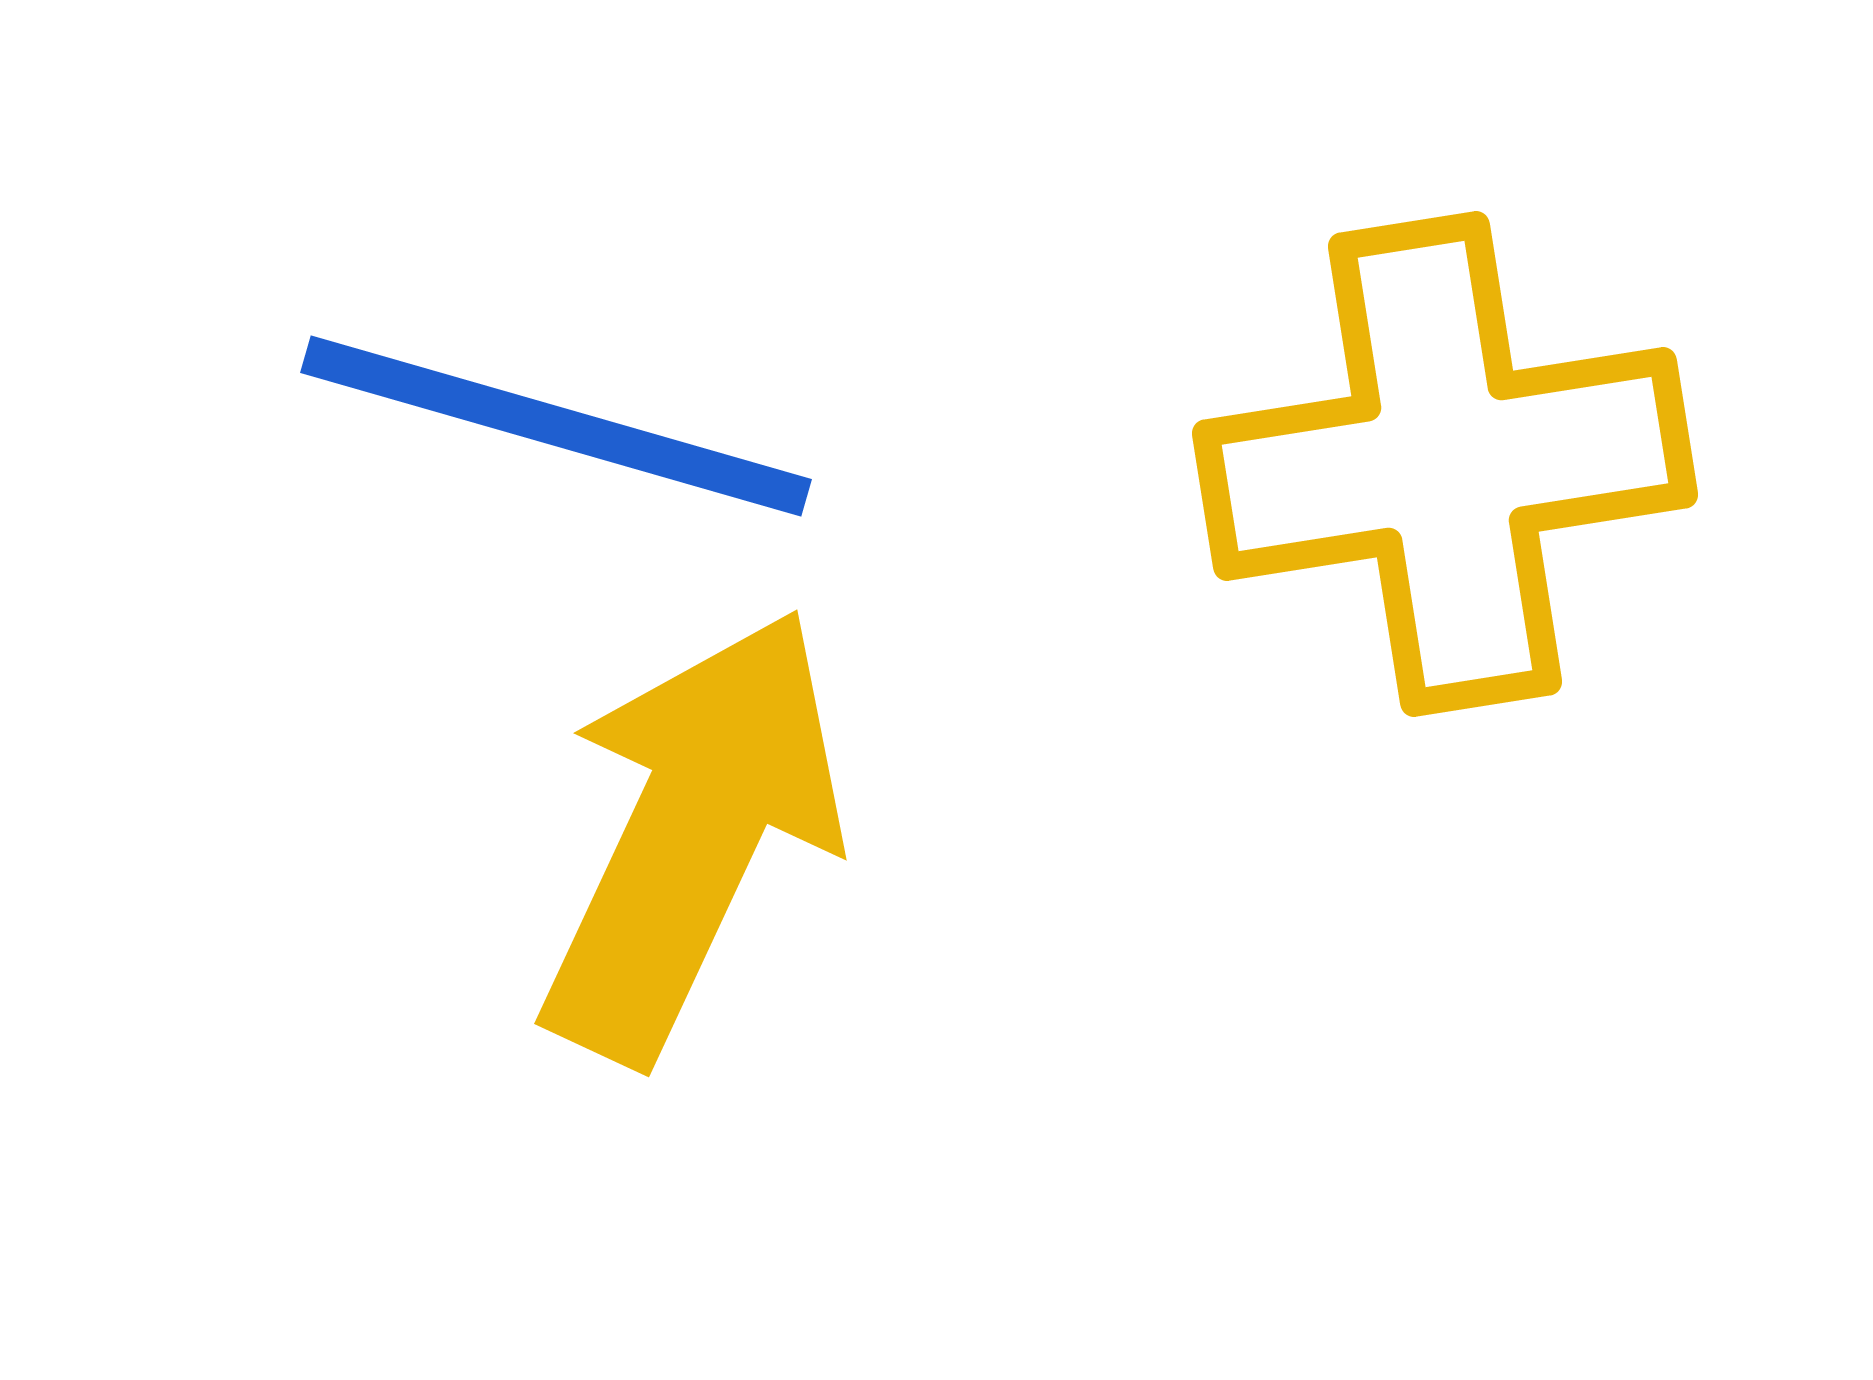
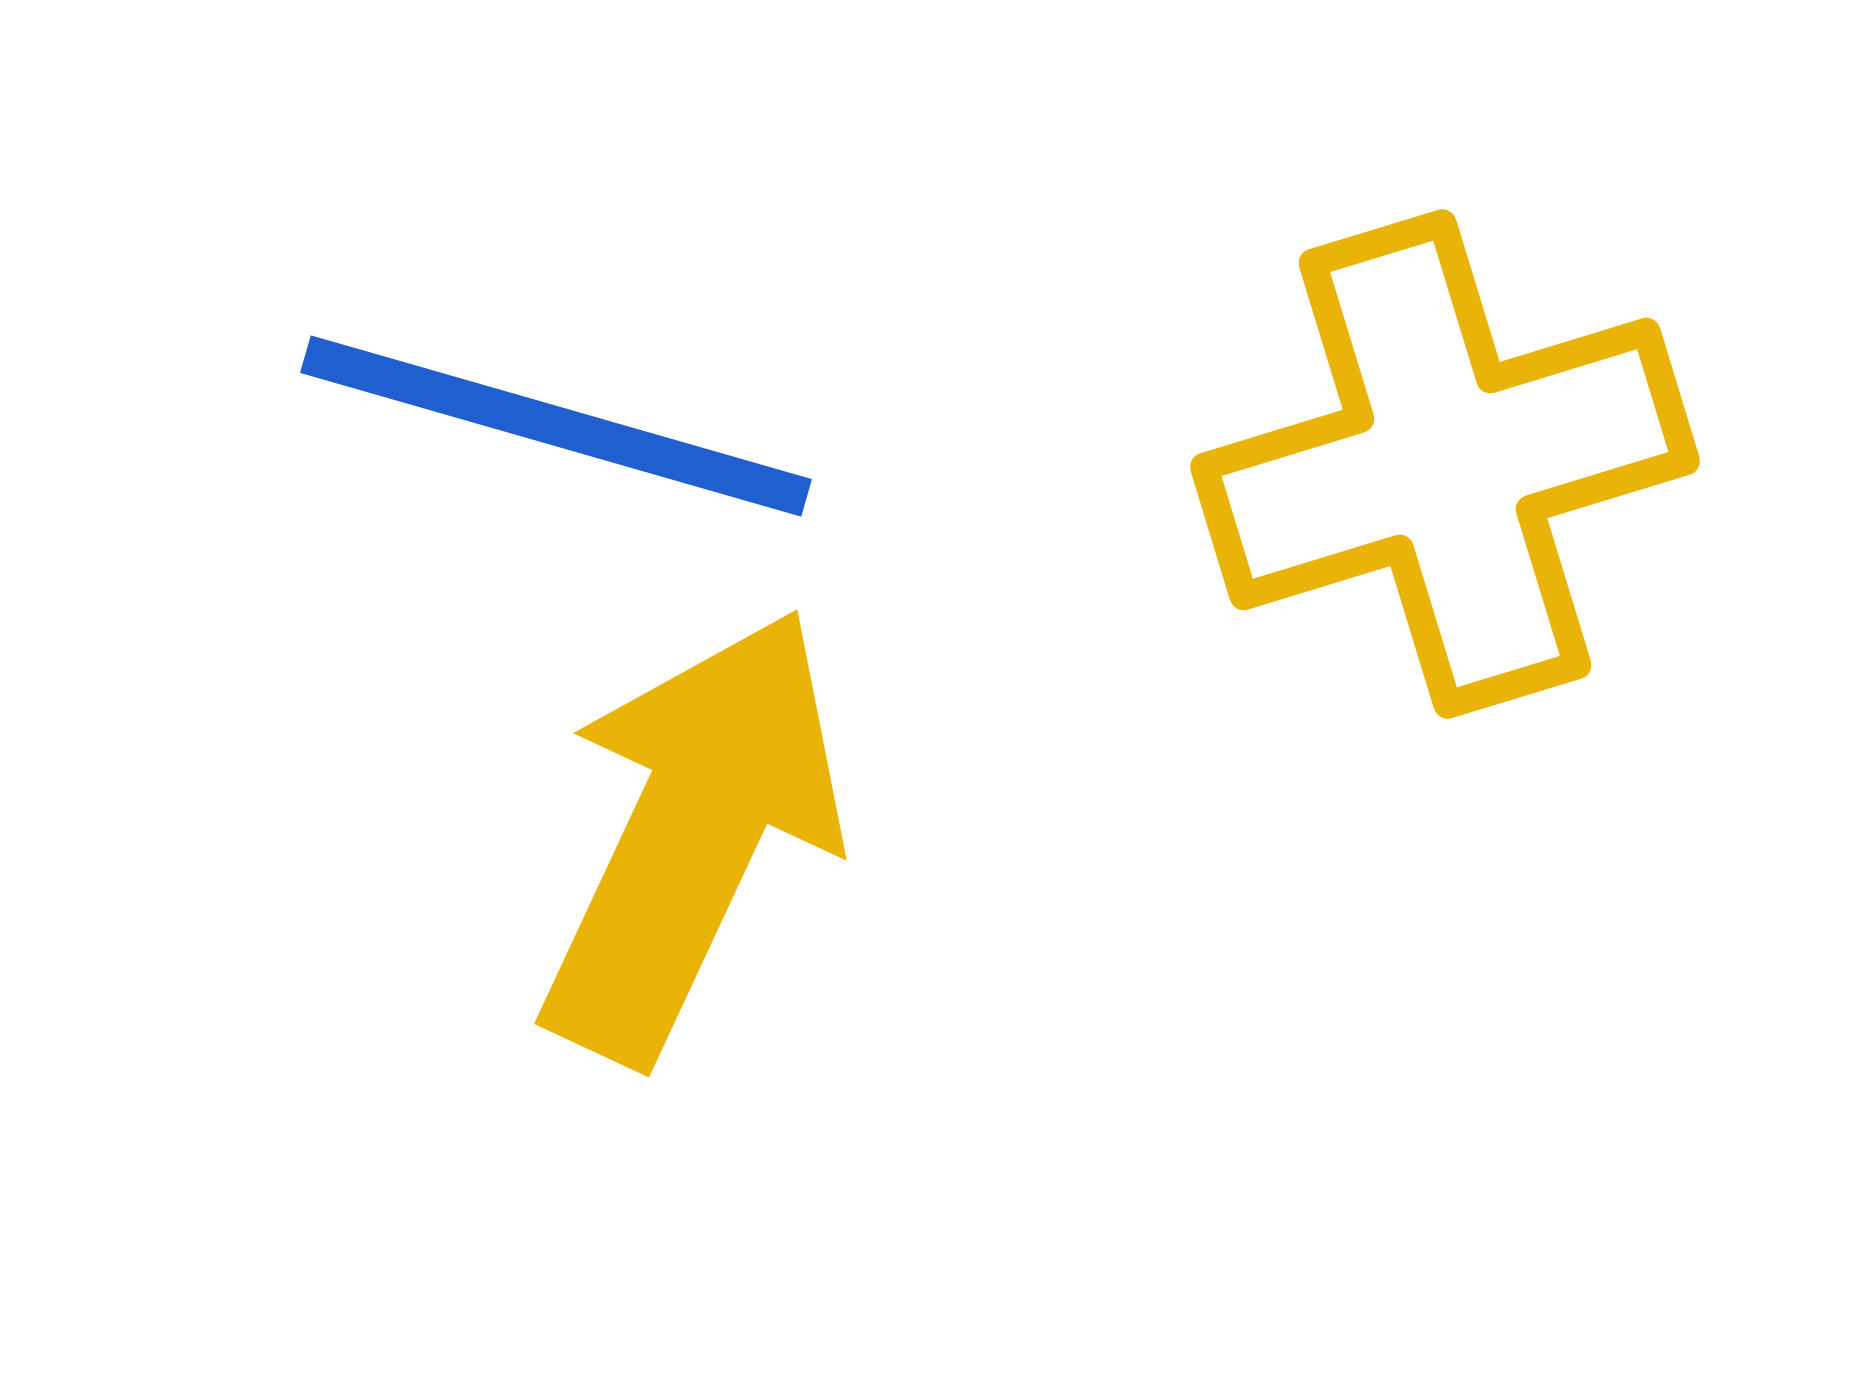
yellow cross: rotated 8 degrees counterclockwise
